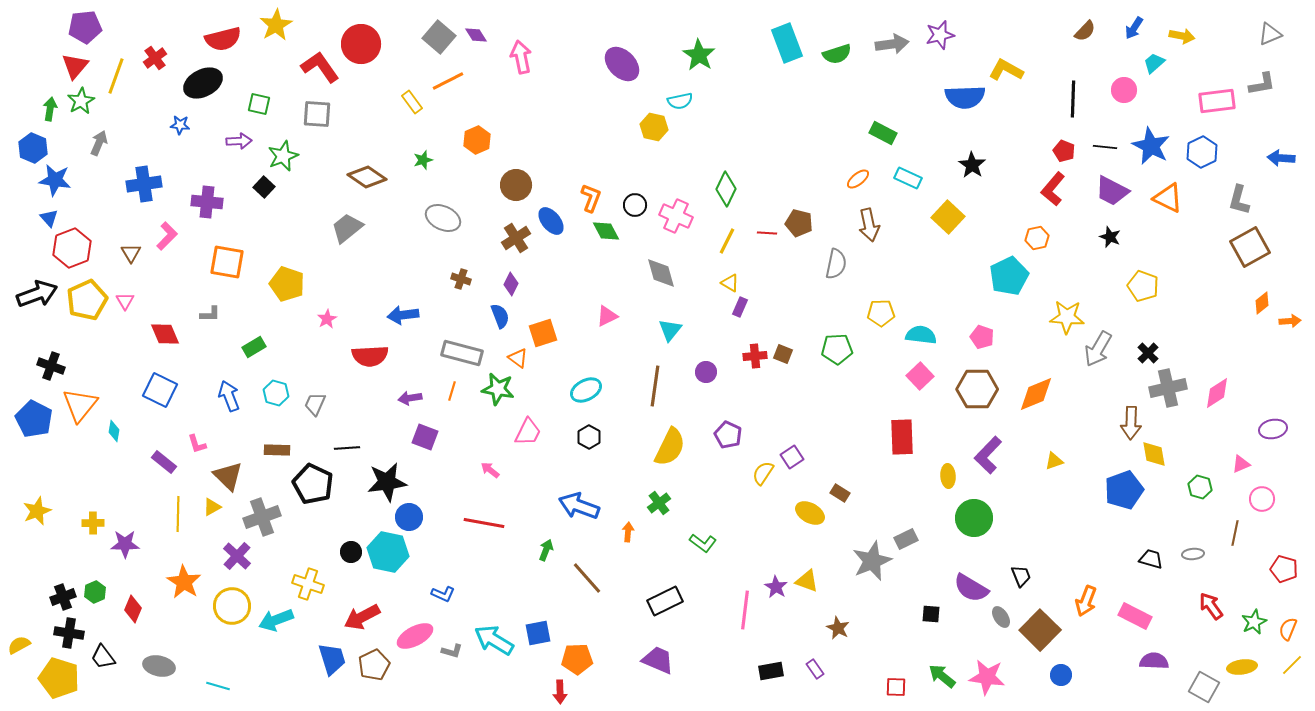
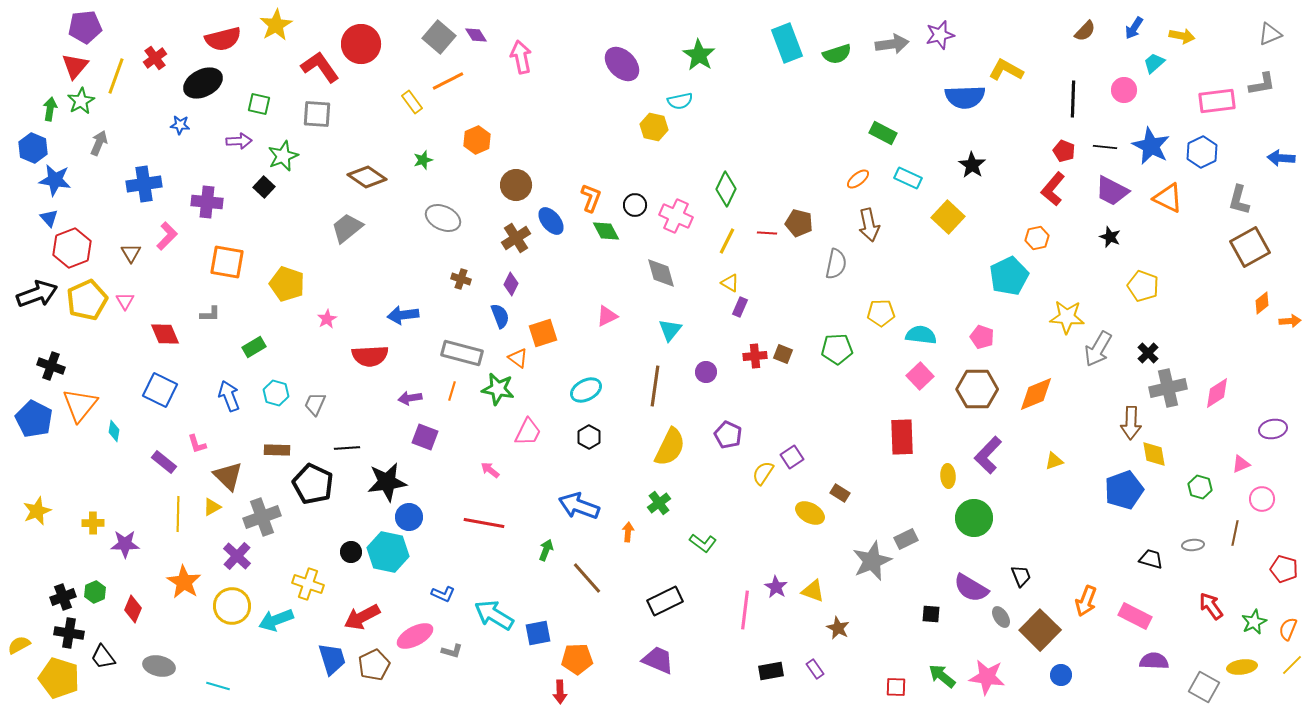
gray ellipse at (1193, 554): moved 9 px up
yellow triangle at (807, 581): moved 6 px right, 10 px down
cyan arrow at (494, 640): moved 25 px up
